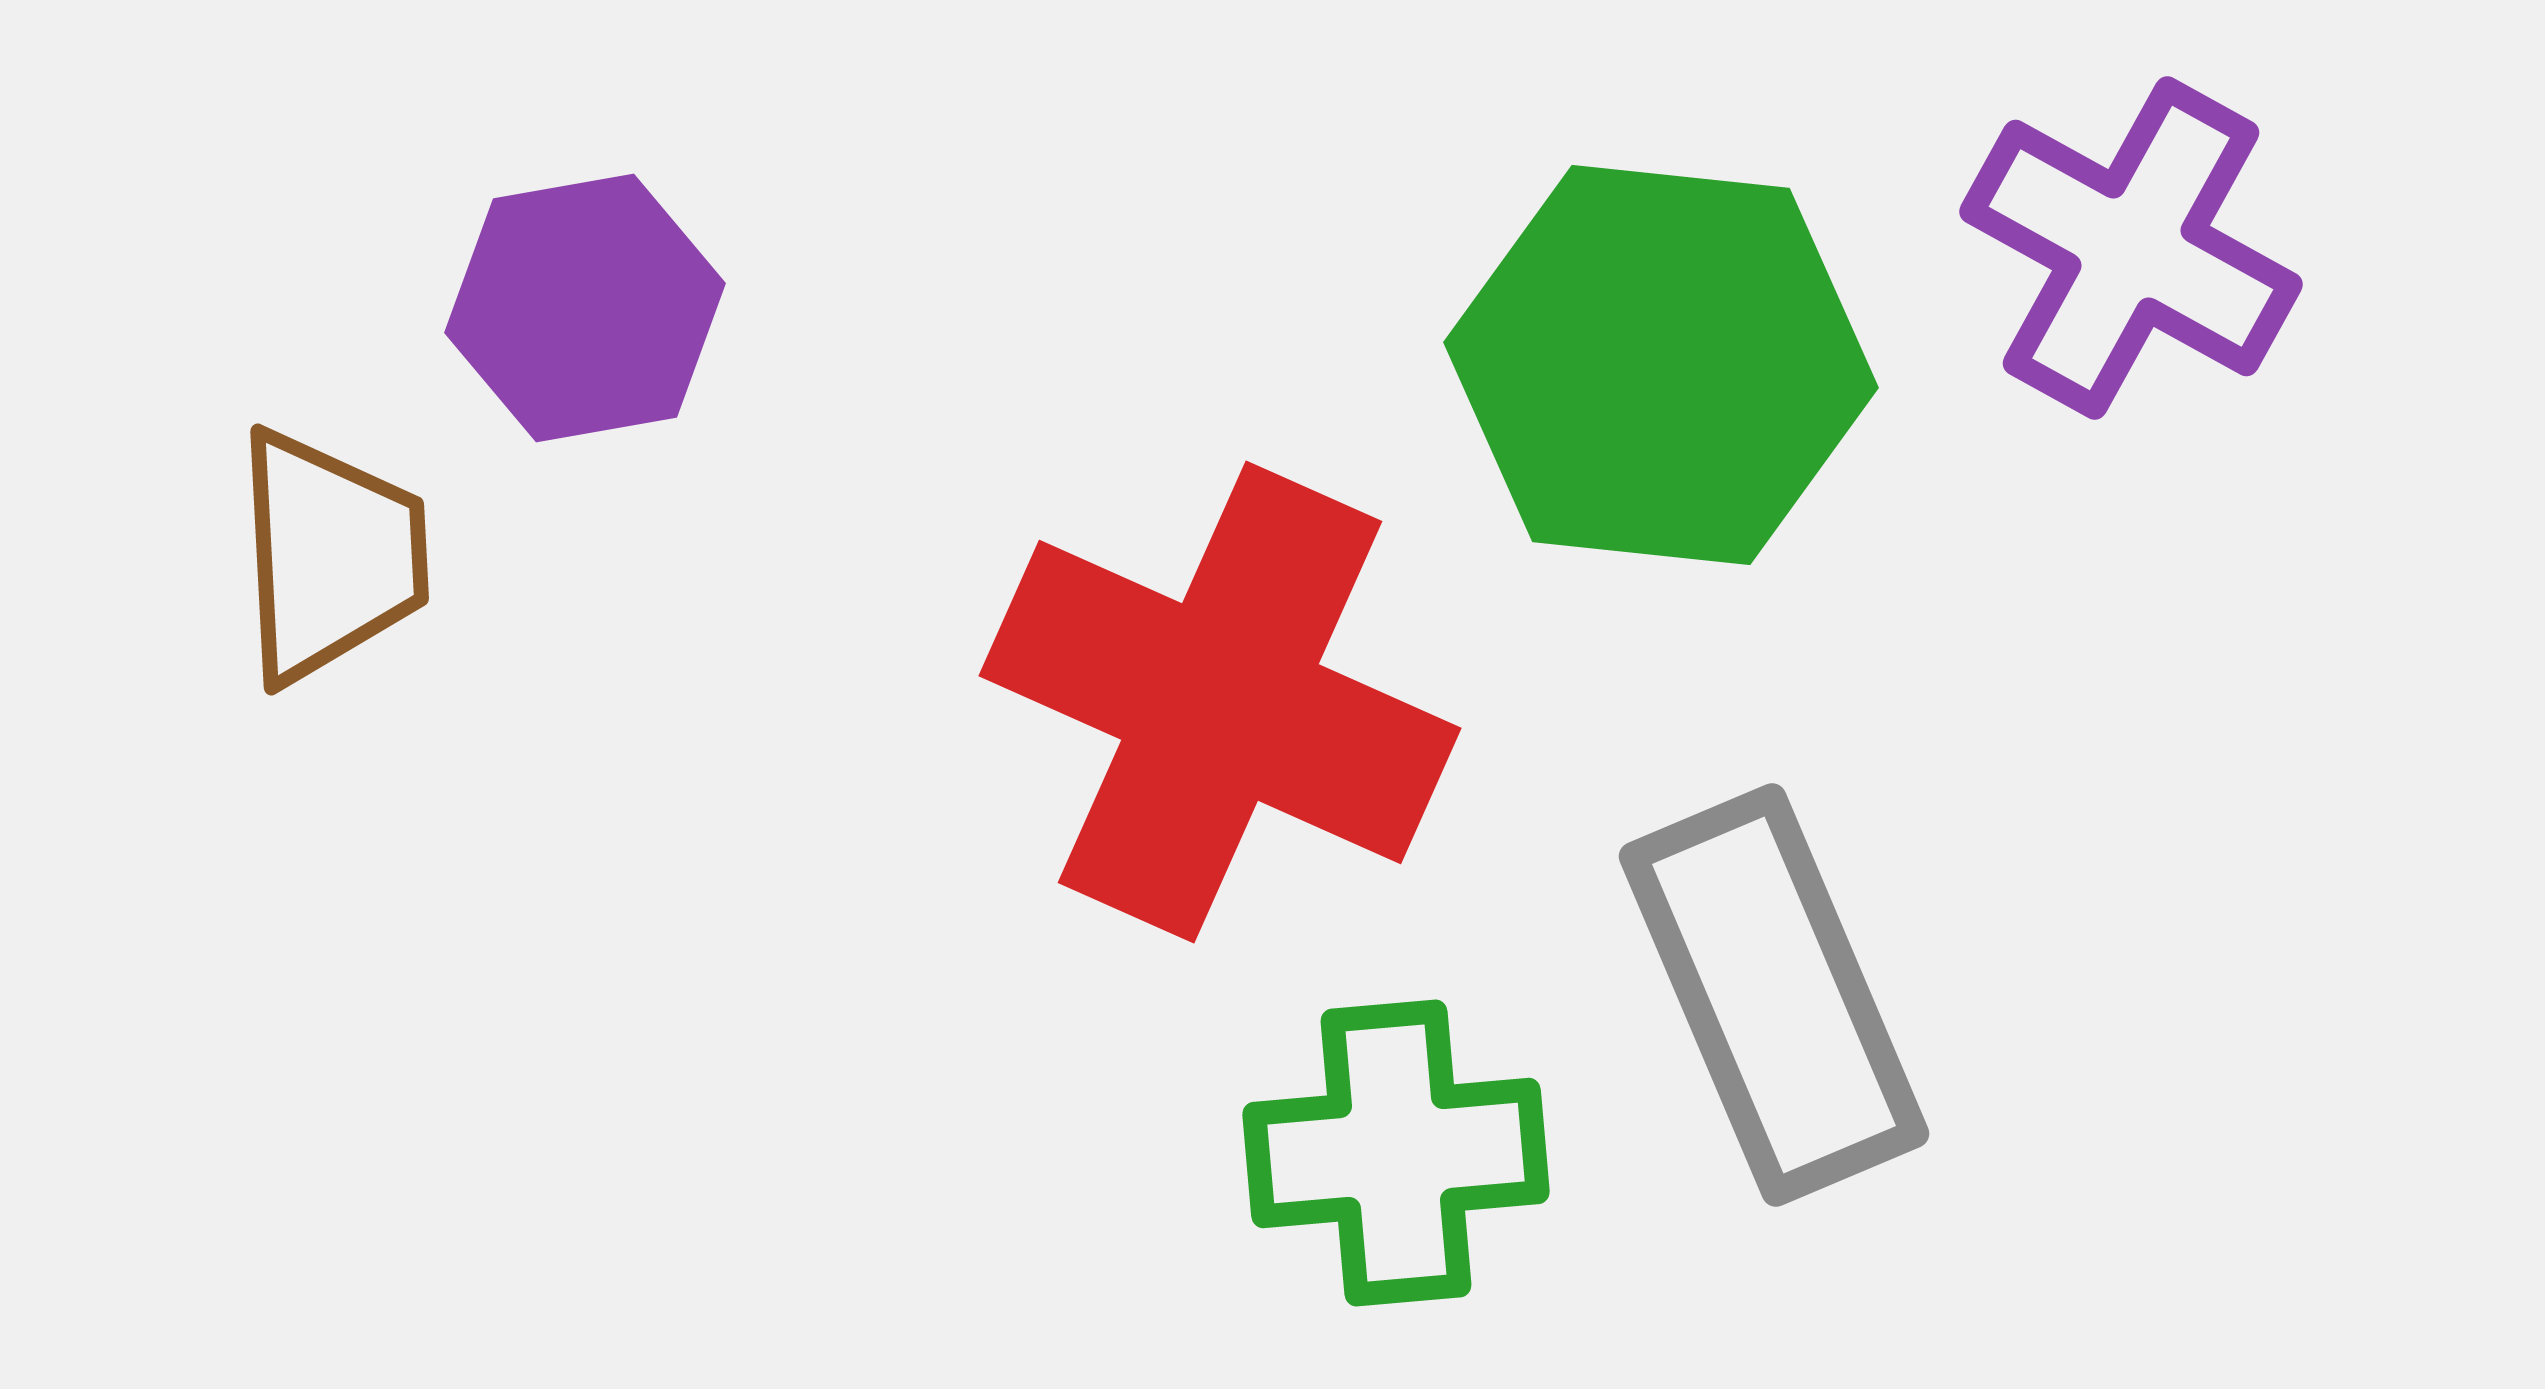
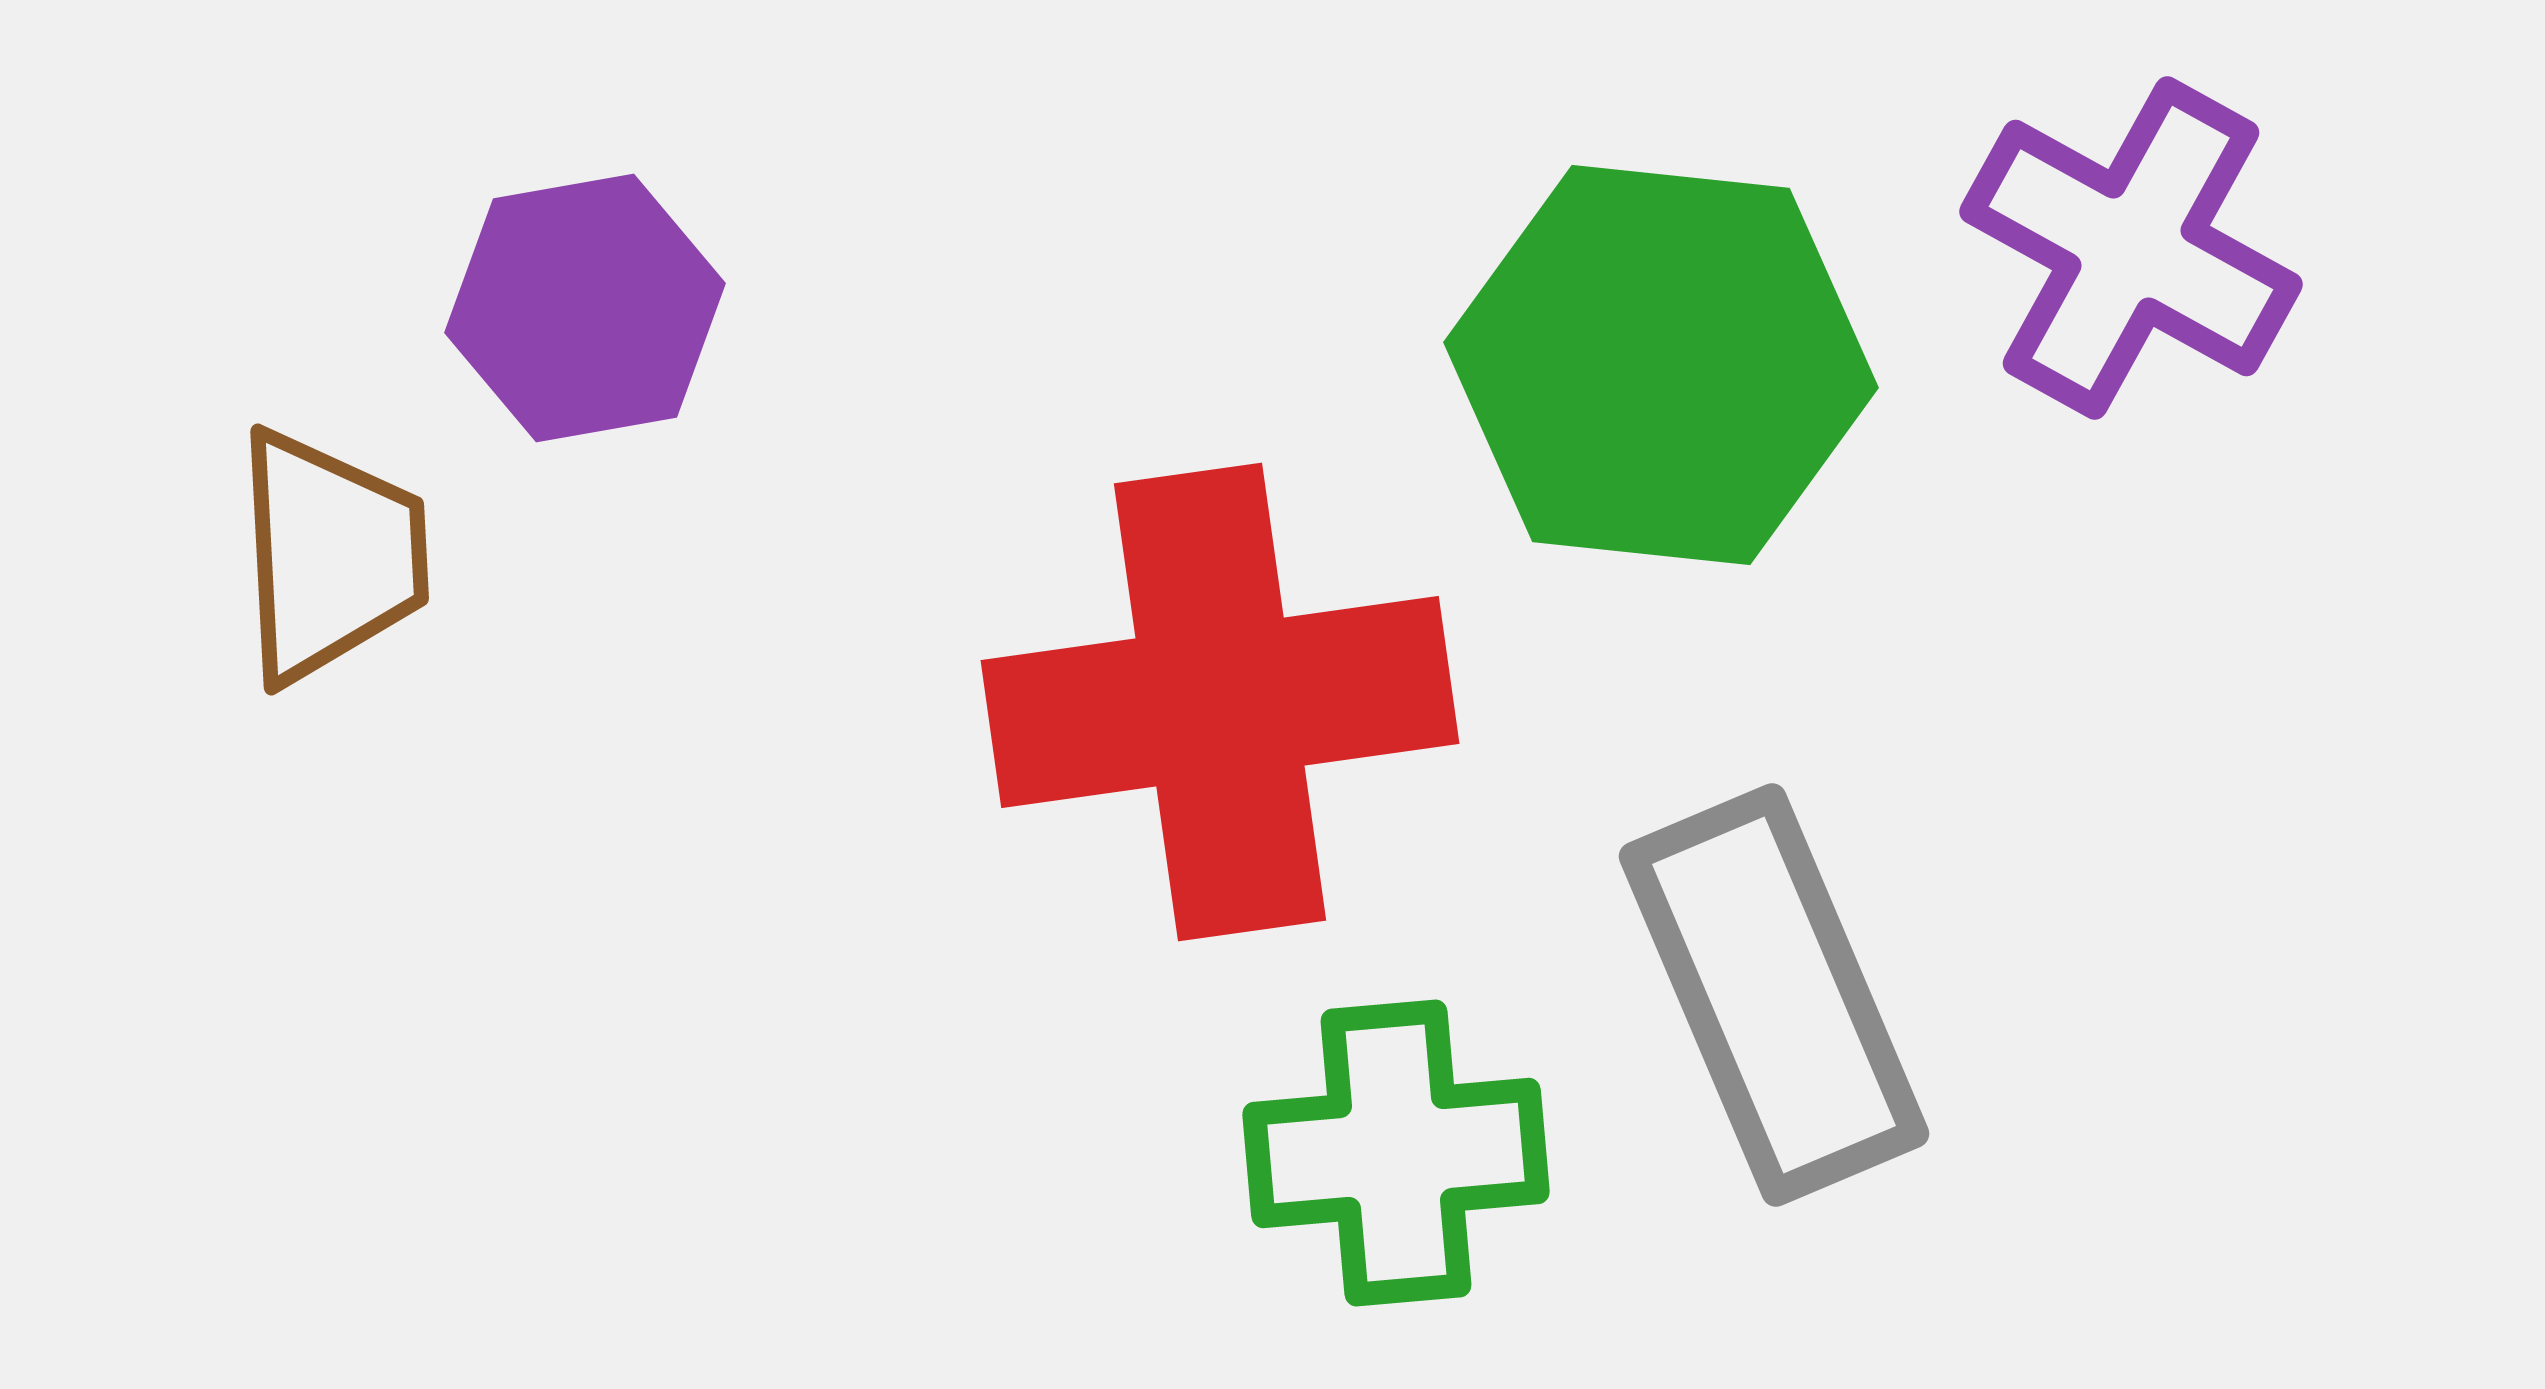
red cross: rotated 32 degrees counterclockwise
